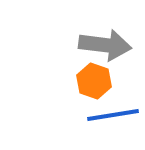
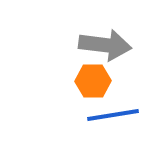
orange hexagon: moved 1 px left; rotated 20 degrees counterclockwise
